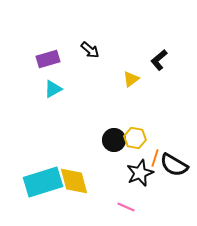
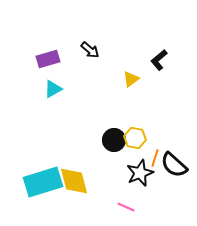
black semicircle: rotated 12 degrees clockwise
